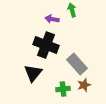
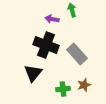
gray rectangle: moved 10 px up
